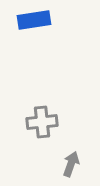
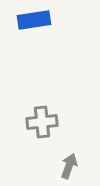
gray arrow: moved 2 px left, 2 px down
